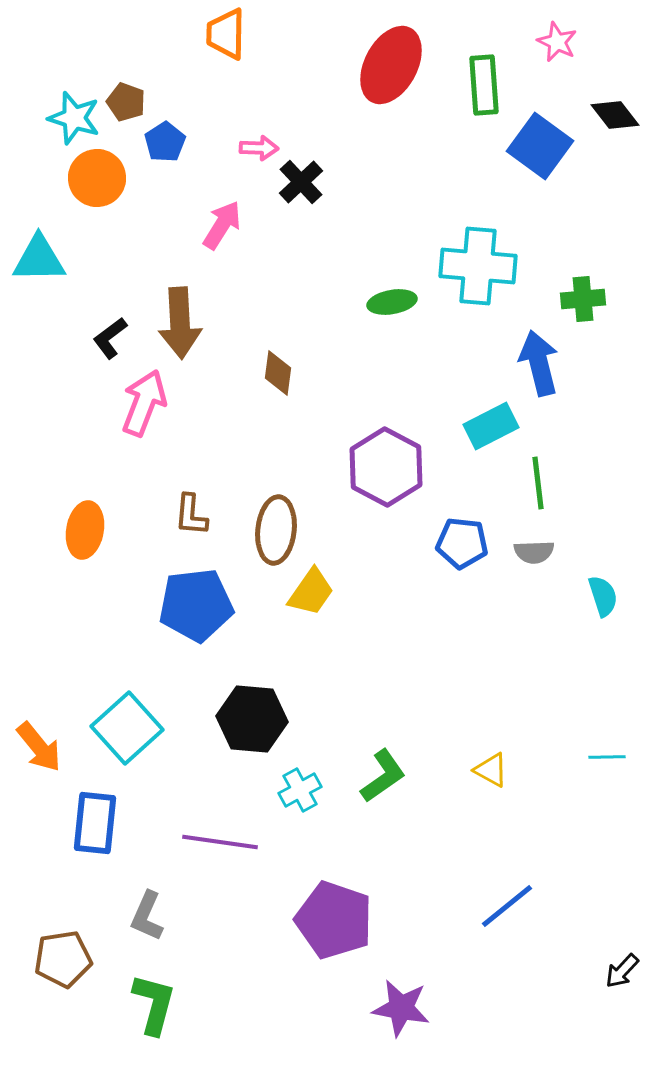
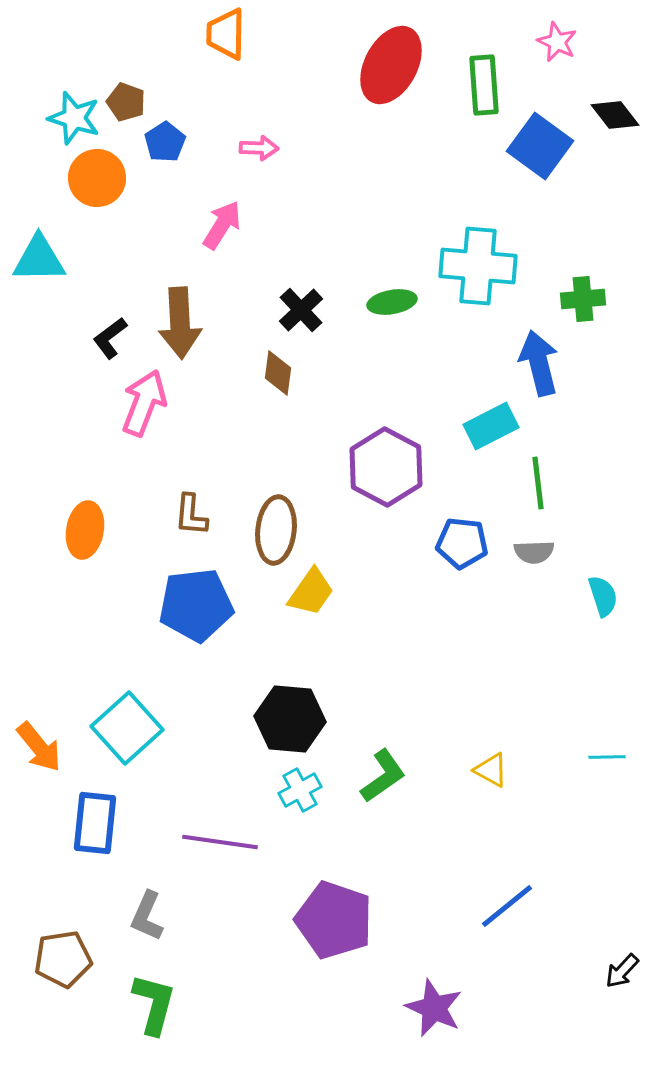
black cross at (301, 182): moved 128 px down
black hexagon at (252, 719): moved 38 px right
purple star at (401, 1008): moved 33 px right; rotated 14 degrees clockwise
